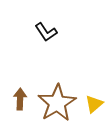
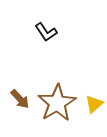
brown arrow: rotated 135 degrees clockwise
